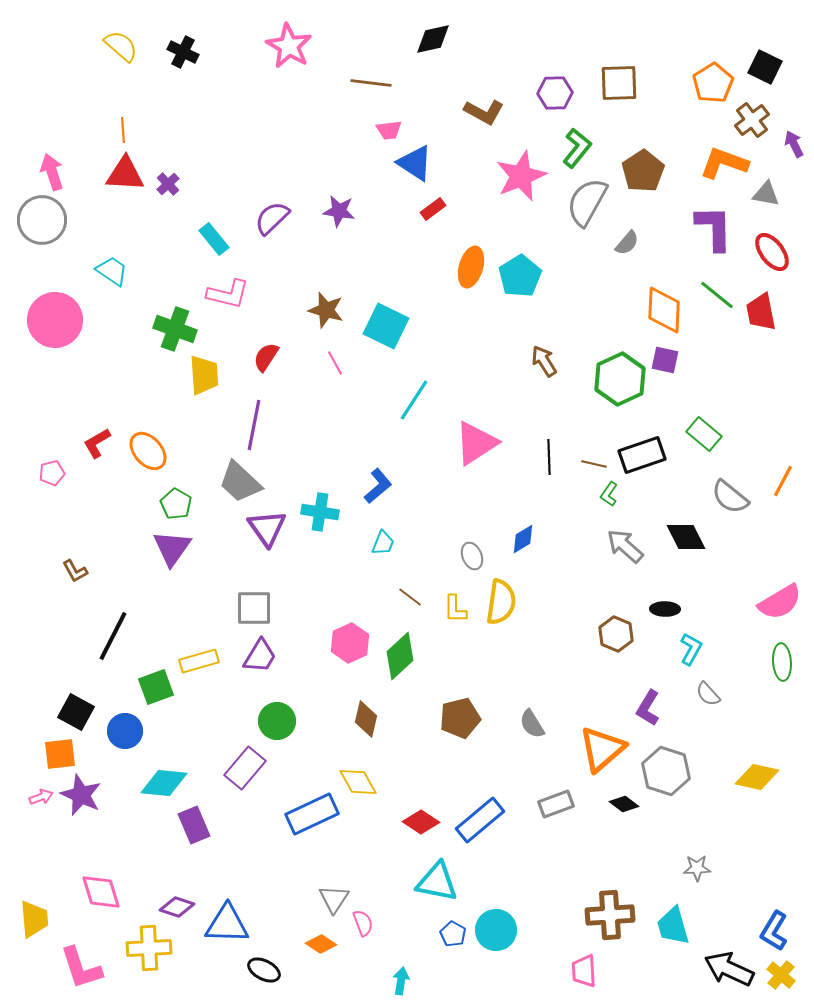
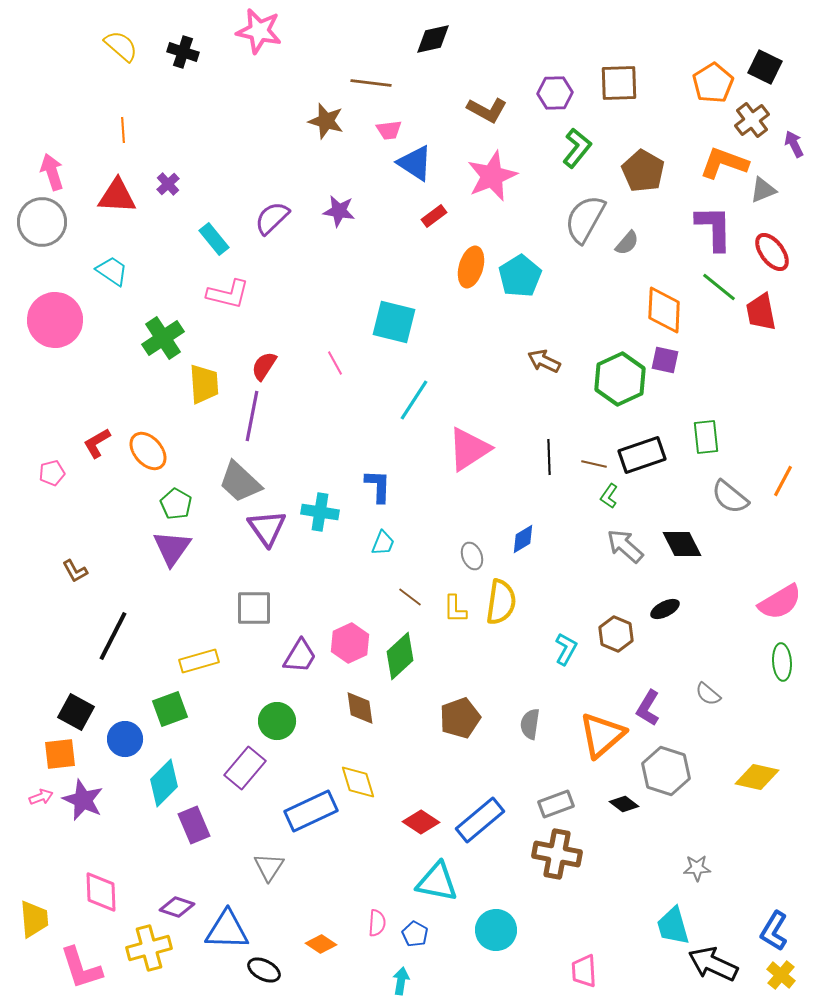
pink star at (289, 46): moved 30 px left, 15 px up; rotated 18 degrees counterclockwise
black cross at (183, 52): rotated 8 degrees counterclockwise
brown L-shape at (484, 112): moved 3 px right, 2 px up
brown pentagon at (643, 171): rotated 9 degrees counterclockwise
red triangle at (125, 174): moved 8 px left, 22 px down
pink star at (521, 176): moved 29 px left
gray triangle at (766, 194): moved 3 px left, 4 px up; rotated 32 degrees counterclockwise
gray semicircle at (587, 202): moved 2 px left, 17 px down
red rectangle at (433, 209): moved 1 px right, 7 px down
gray circle at (42, 220): moved 2 px down
green line at (717, 295): moved 2 px right, 8 px up
brown star at (326, 310): moved 189 px up
cyan square at (386, 326): moved 8 px right, 4 px up; rotated 12 degrees counterclockwise
green cross at (175, 329): moved 12 px left, 9 px down; rotated 36 degrees clockwise
red semicircle at (266, 357): moved 2 px left, 9 px down
brown arrow at (544, 361): rotated 32 degrees counterclockwise
yellow trapezoid at (204, 375): moved 9 px down
purple line at (254, 425): moved 2 px left, 9 px up
green rectangle at (704, 434): moved 2 px right, 3 px down; rotated 44 degrees clockwise
pink triangle at (476, 443): moved 7 px left, 6 px down
blue L-shape at (378, 486): rotated 48 degrees counterclockwise
green L-shape at (609, 494): moved 2 px down
black diamond at (686, 537): moved 4 px left, 7 px down
black ellipse at (665, 609): rotated 28 degrees counterclockwise
cyan L-shape at (691, 649): moved 125 px left
purple trapezoid at (260, 656): moved 40 px right
green square at (156, 687): moved 14 px right, 22 px down
gray semicircle at (708, 694): rotated 8 degrees counterclockwise
brown pentagon at (460, 718): rotated 6 degrees counterclockwise
brown diamond at (366, 719): moved 6 px left, 11 px up; rotated 21 degrees counterclockwise
gray semicircle at (532, 724): moved 2 px left; rotated 40 degrees clockwise
blue circle at (125, 731): moved 8 px down
orange triangle at (602, 749): moved 14 px up
yellow diamond at (358, 782): rotated 12 degrees clockwise
cyan diamond at (164, 783): rotated 51 degrees counterclockwise
purple star at (81, 795): moved 2 px right, 5 px down
blue rectangle at (312, 814): moved 1 px left, 3 px up
pink diamond at (101, 892): rotated 15 degrees clockwise
gray triangle at (334, 899): moved 65 px left, 32 px up
brown cross at (610, 915): moved 53 px left, 61 px up; rotated 15 degrees clockwise
pink semicircle at (363, 923): moved 14 px right; rotated 24 degrees clockwise
blue triangle at (227, 924): moved 6 px down
blue pentagon at (453, 934): moved 38 px left
yellow cross at (149, 948): rotated 12 degrees counterclockwise
black arrow at (729, 969): moved 16 px left, 5 px up
